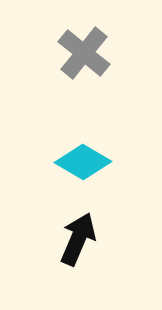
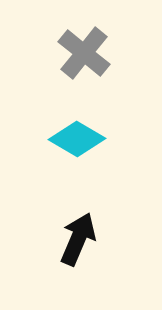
cyan diamond: moved 6 px left, 23 px up
